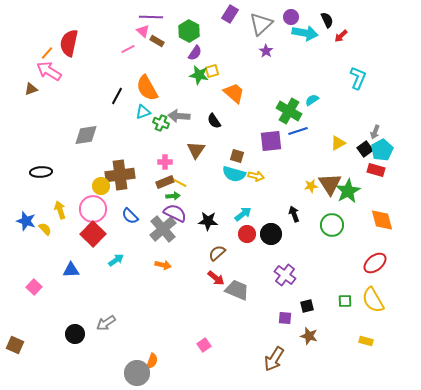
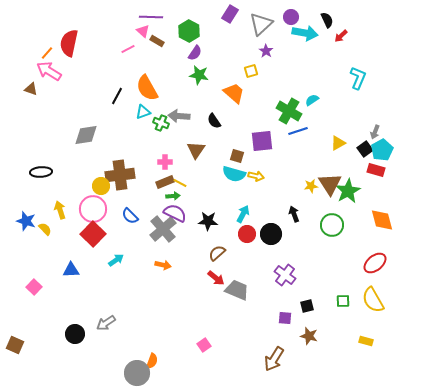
yellow square at (212, 71): moved 39 px right
brown triangle at (31, 89): rotated 40 degrees clockwise
purple square at (271, 141): moved 9 px left
cyan arrow at (243, 214): rotated 24 degrees counterclockwise
green square at (345, 301): moved 2 px left
